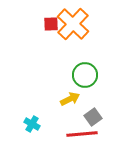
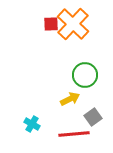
red line: moved 8 px left
